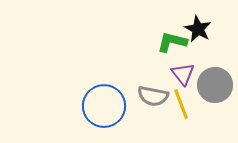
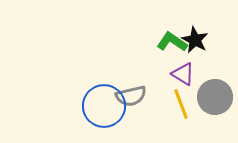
black star: moved 3 px left, 11 px down
green L-shape: rotated 20 degrees clockwise
purple triangle: rotated 20 degrees counterclockwise
gray circle: moved 12 px down
gray semicircle: moved 22 px left; rotated 24 degrees counterclockwise
